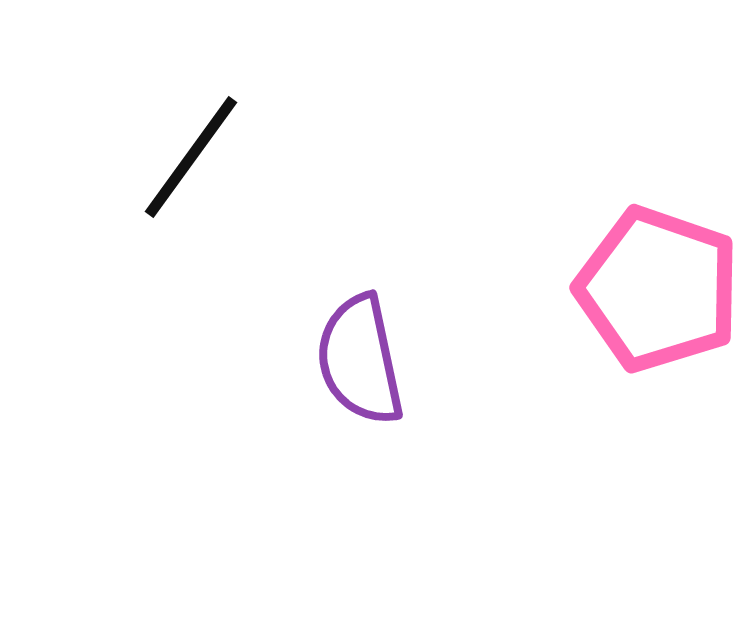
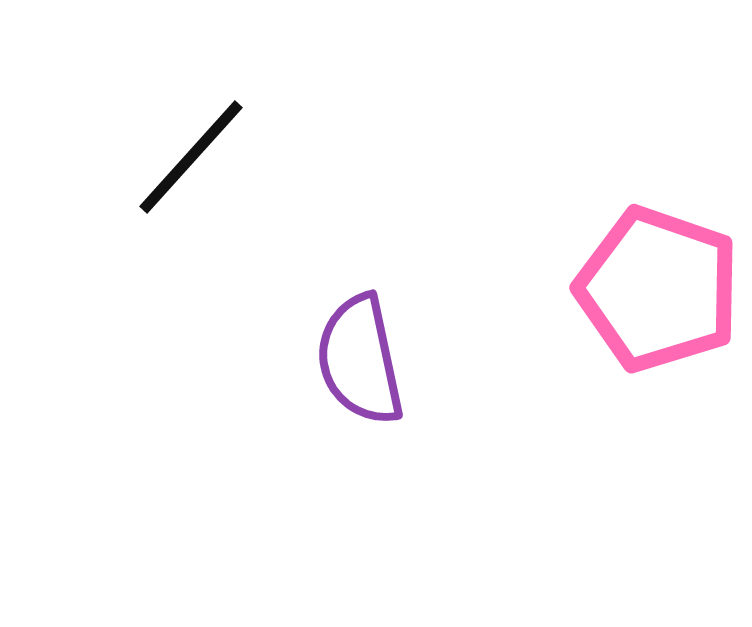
black line: rotated 6 degrees clockwise
